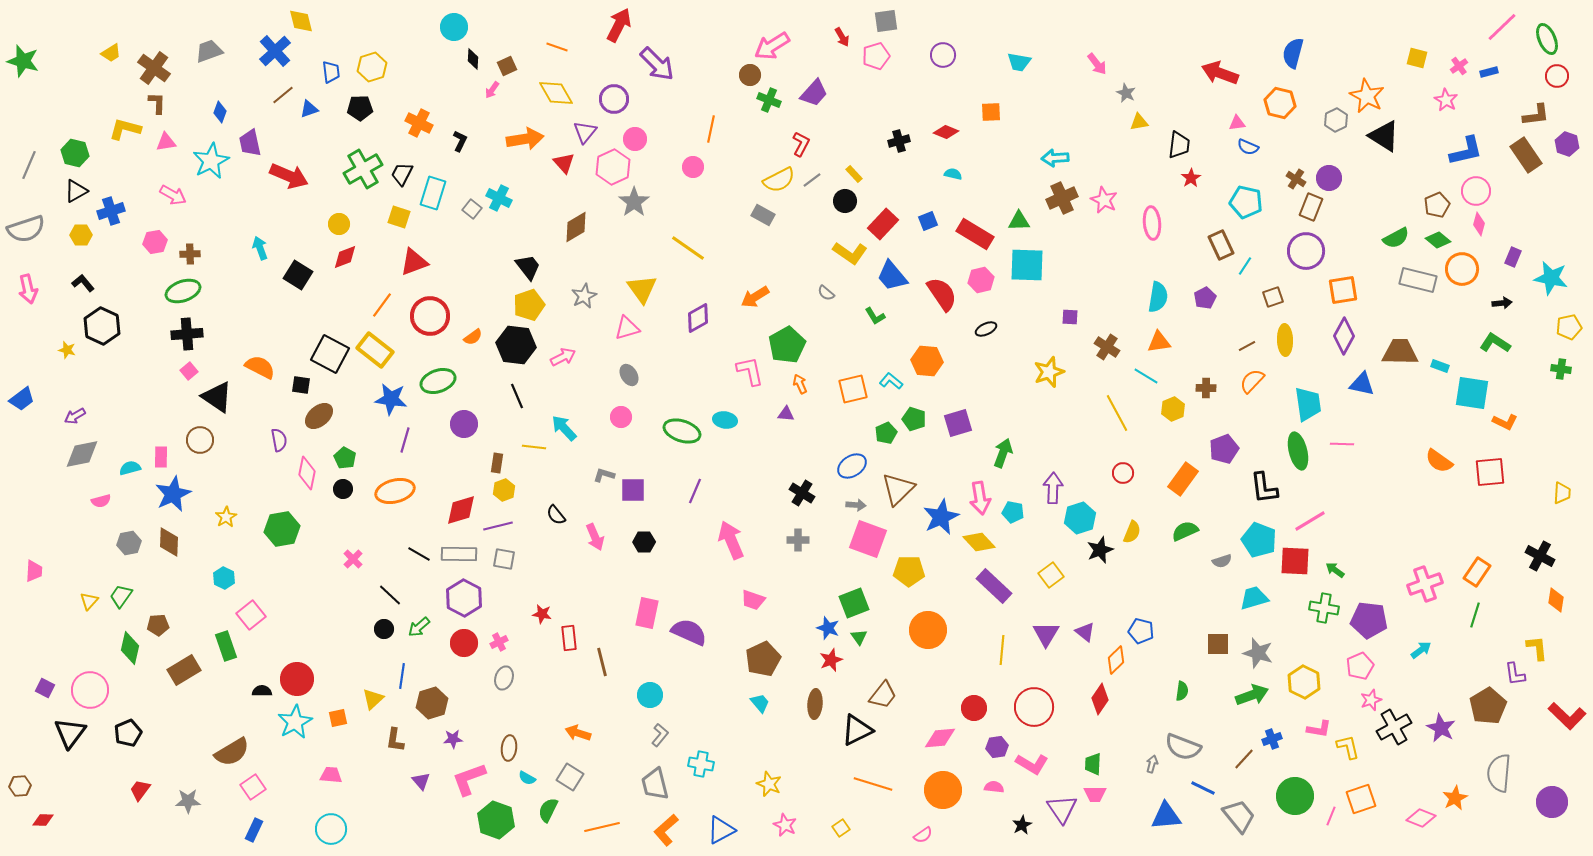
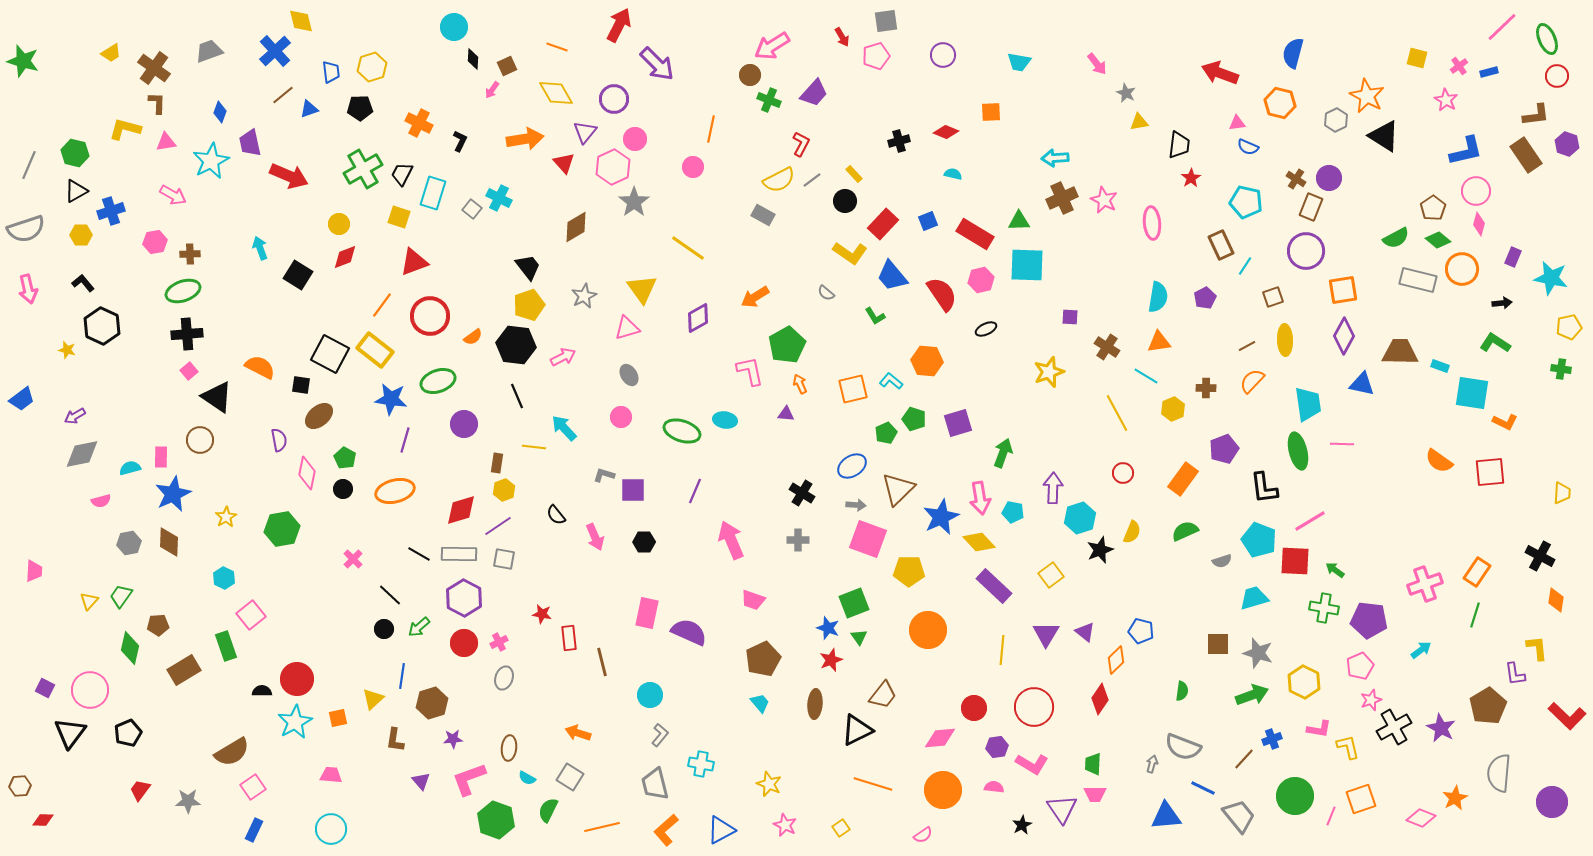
brown pentagon at (1437, 205): moved 4 px left, 3 px down; rotated 10 degrees counterclockwise
purple line at (498, 526): rotated 20 degrees counterclockwise
